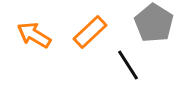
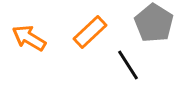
orange arrow: moved 5 px left, 3 px down
